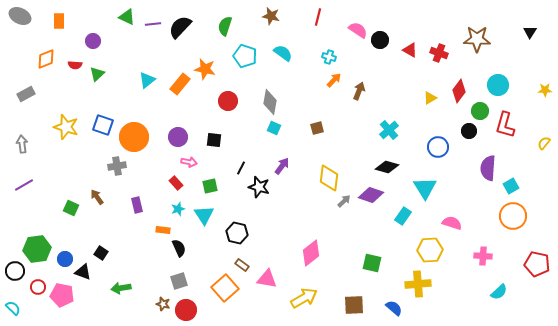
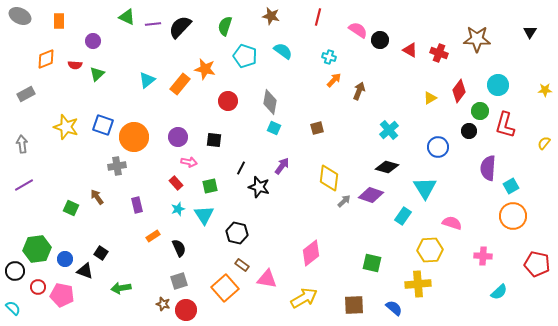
cyan semicircle at (283, 53): moved 2 px up
orange rectangle at (163, 230): moved 10 px left, 6 px down; rotated 40 degrees counterclockwise
black triangle at (83, 272): moved 2 px right, 1 px up
